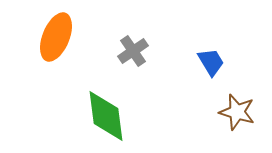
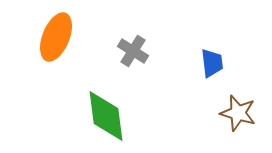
gray cross: rotated 24 degrees counterclockwise
blue trapezoid: moved 1 px right, 1 px down; rotated 24 degrees clockwise
brown star: moved 1 px right, 1 px down
